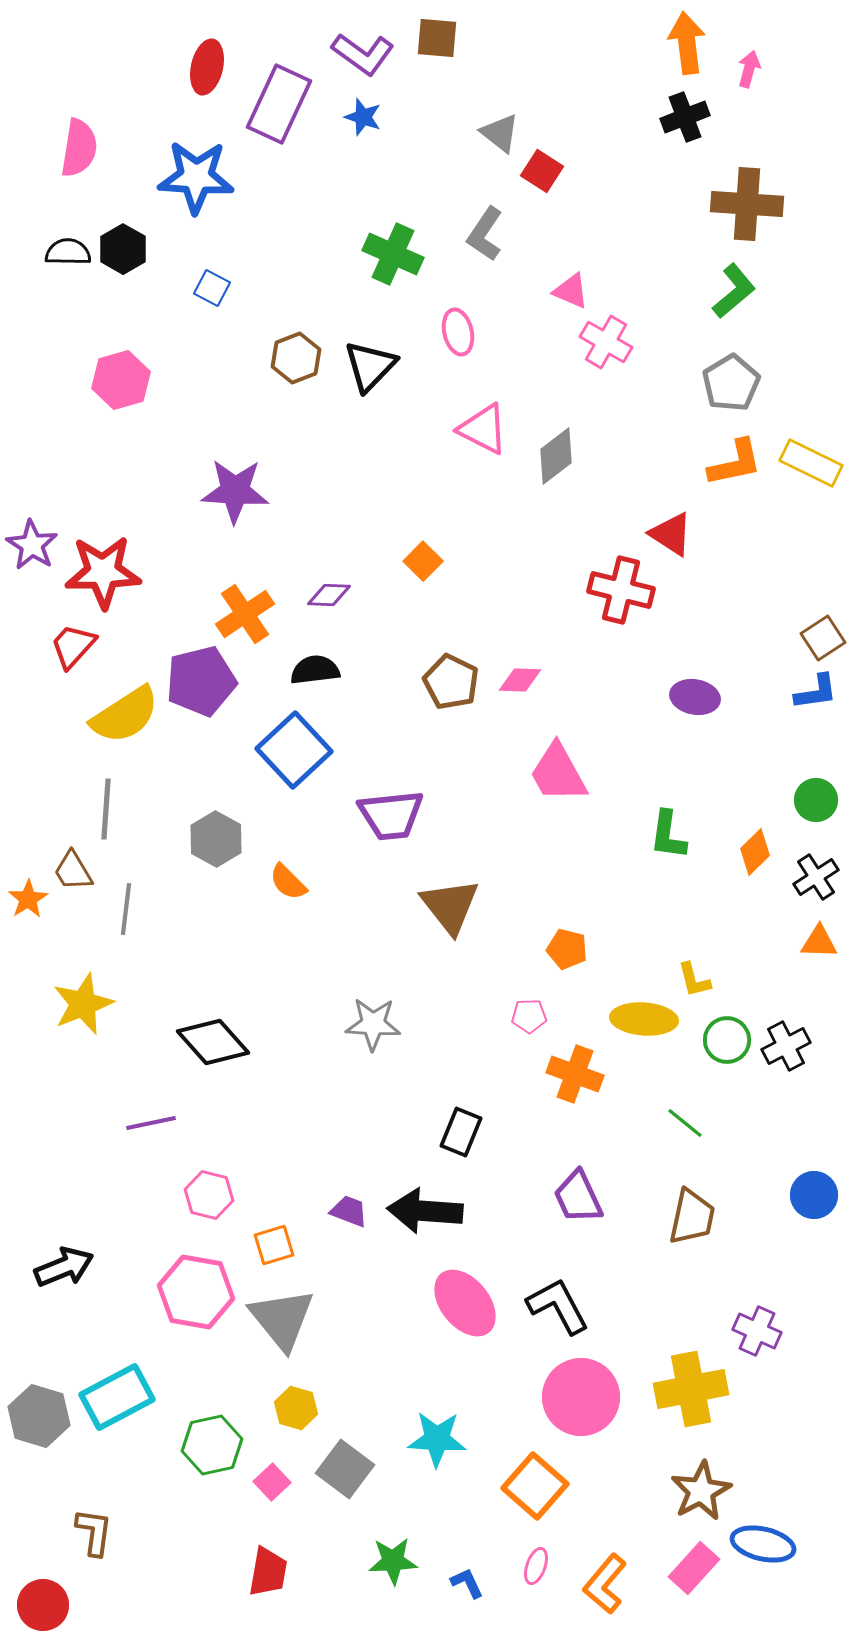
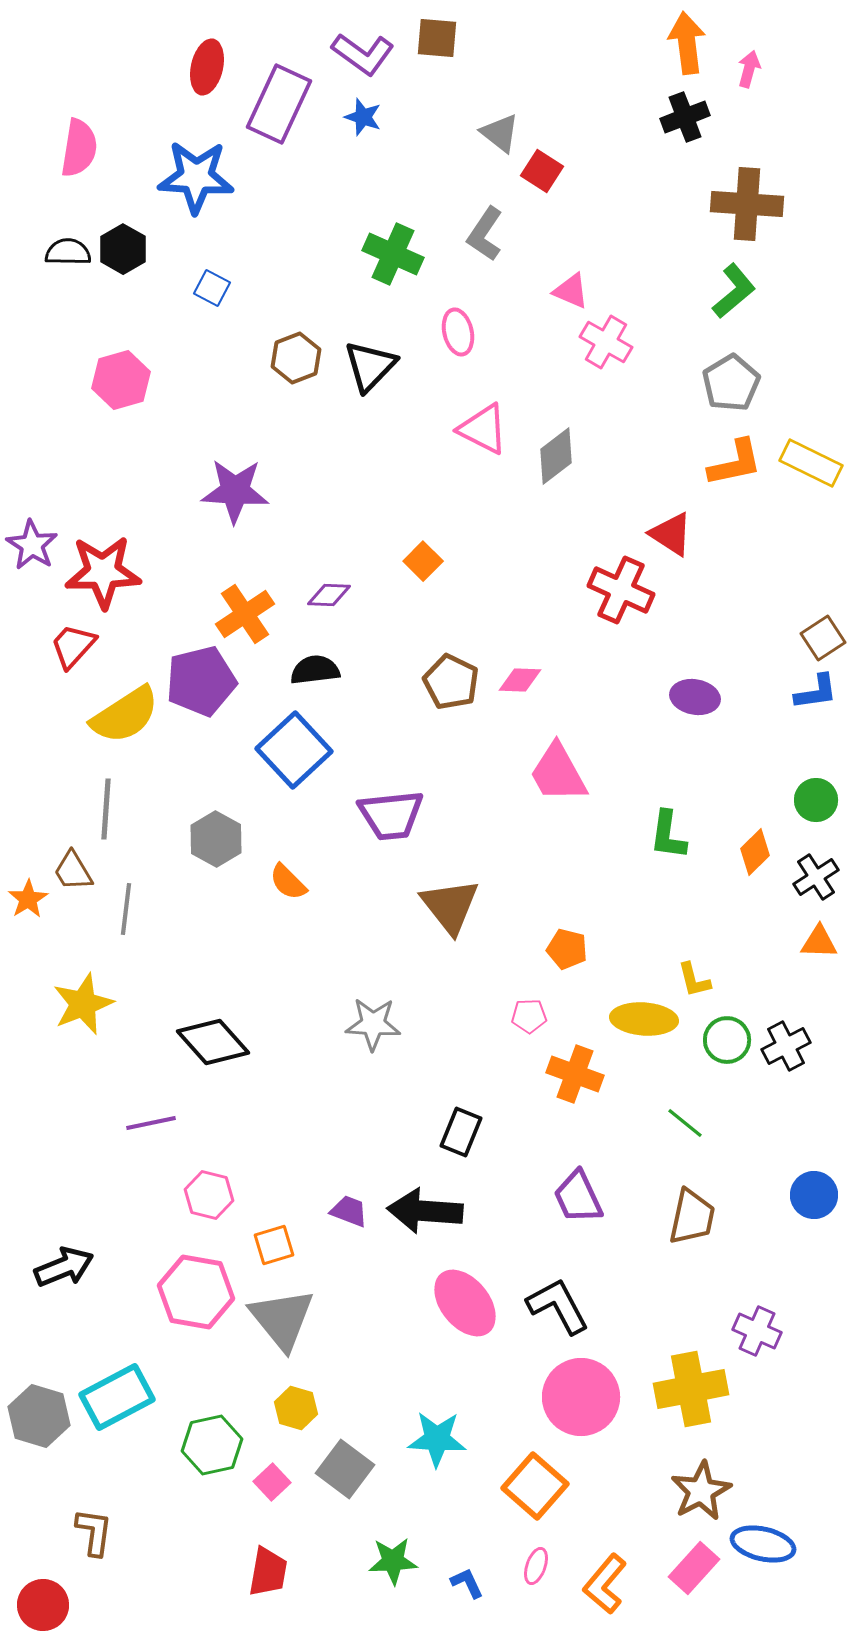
red cross at (621, 590): rotated 10 degrees clockwise
